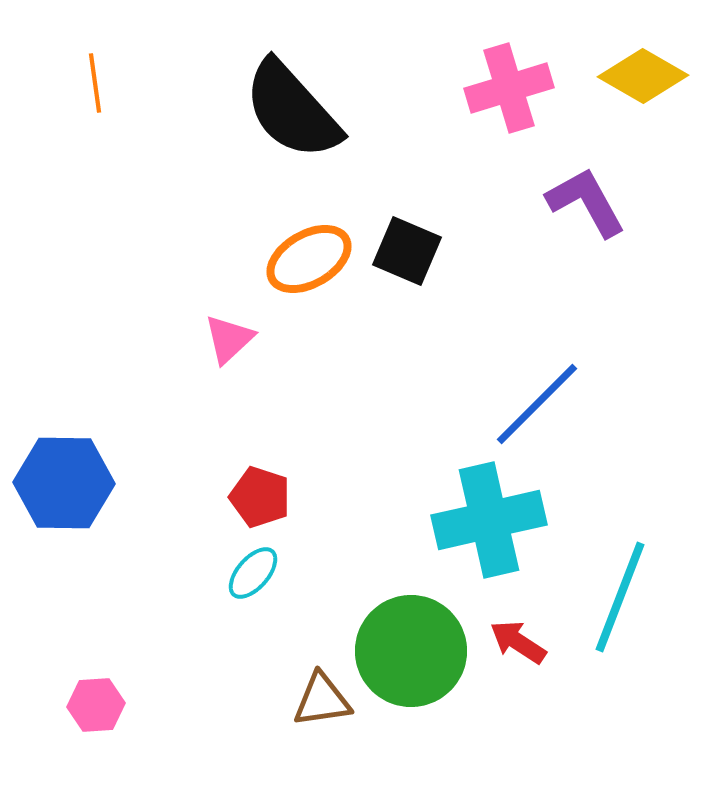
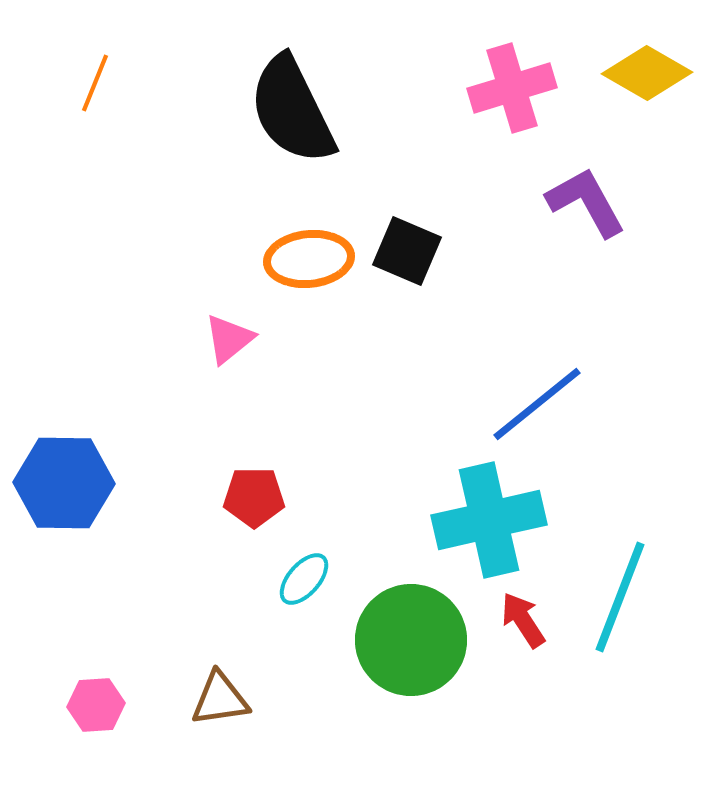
yellow diamond: moved 4 px right, 3 px up
orange line: rotated 30 degrees clockwise
pink cross: moved 3 px right
black semicircle: rotated 16 degrees clockwise
orange ellipse: rotated 24 degrees clockwise
pink triangle: rotated 4 degrees clockwise
blue line: rotated 6 degrees clockwise
red pentagon: moved 6 px left; rotated 18 degrees counterclockwise
cyan ellipse: moved 51 px right, 6 px down
red arrow: moved 5 px right, 22 px up; rotated 24 degrees clockwise
green circle: moved 11 px up
brown triangle: moved 102 px left, 1 px up
